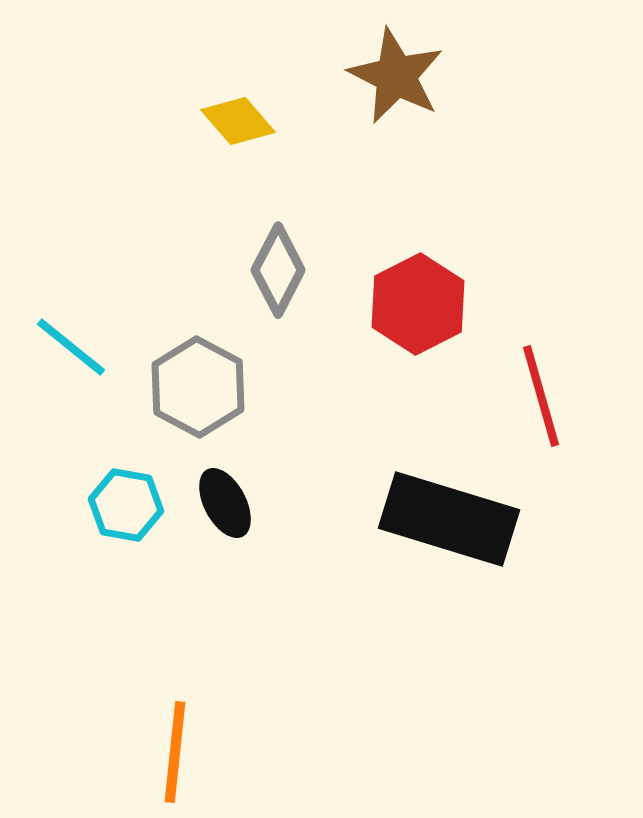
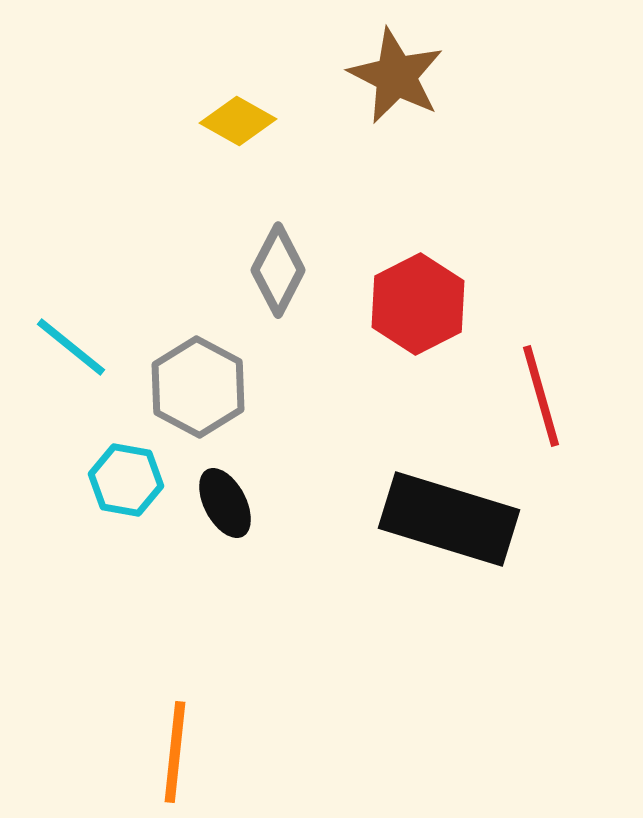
yellow diamond: rotated 20 degrees counterclockwise
cyan hexagon: moved 25 px up
